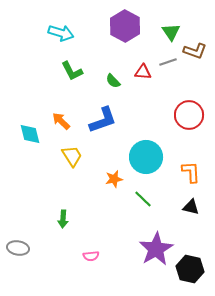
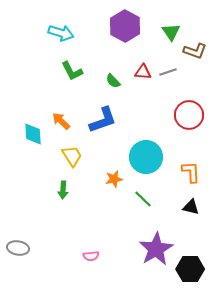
gray line: moved 10 px down
cyan diamond: moved 3 px right; rotated 10 degrees clockwise
green arrow: moved 29 px up
black hexagon: rotated 12 degrees counterclockwise
